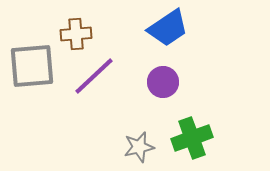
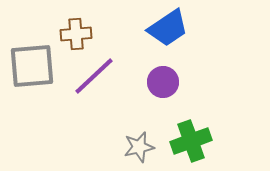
green cross: moved 1 px left, 3 px down
